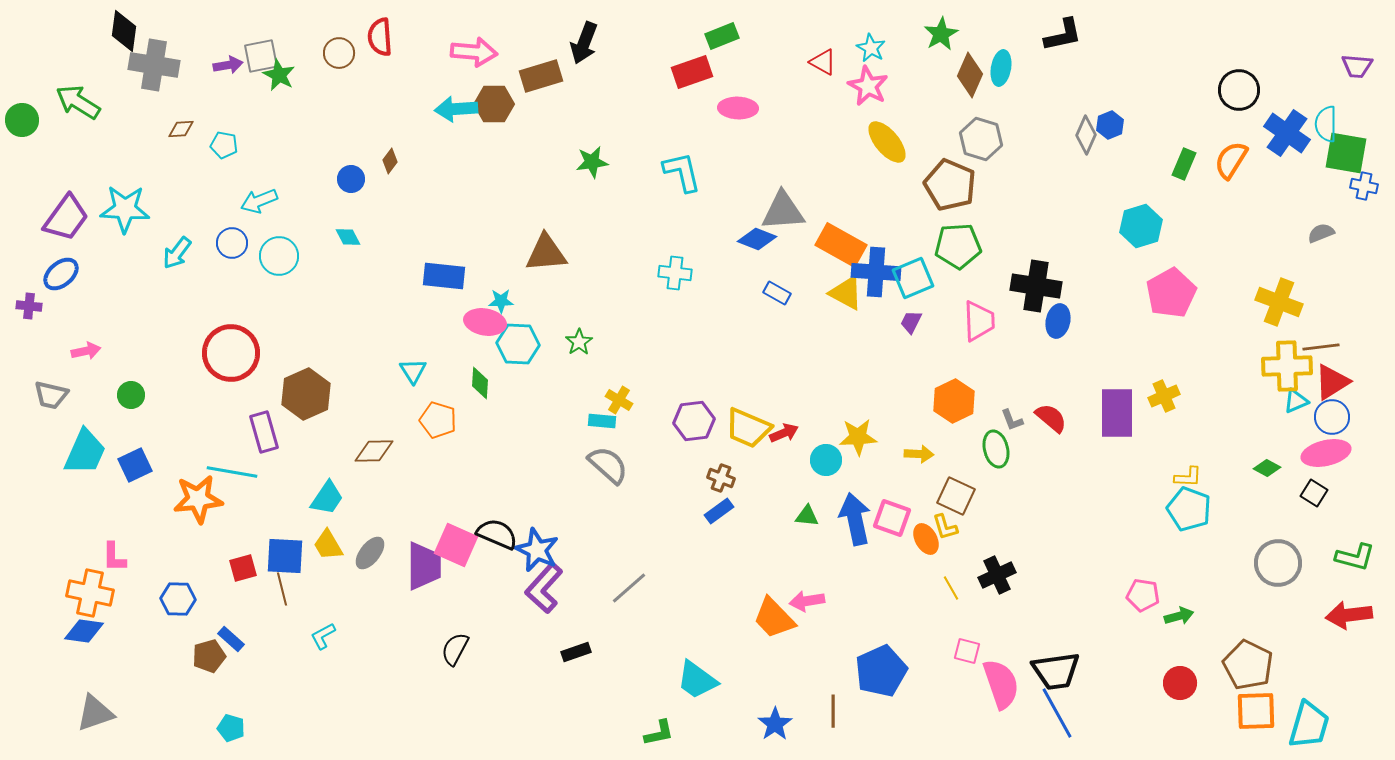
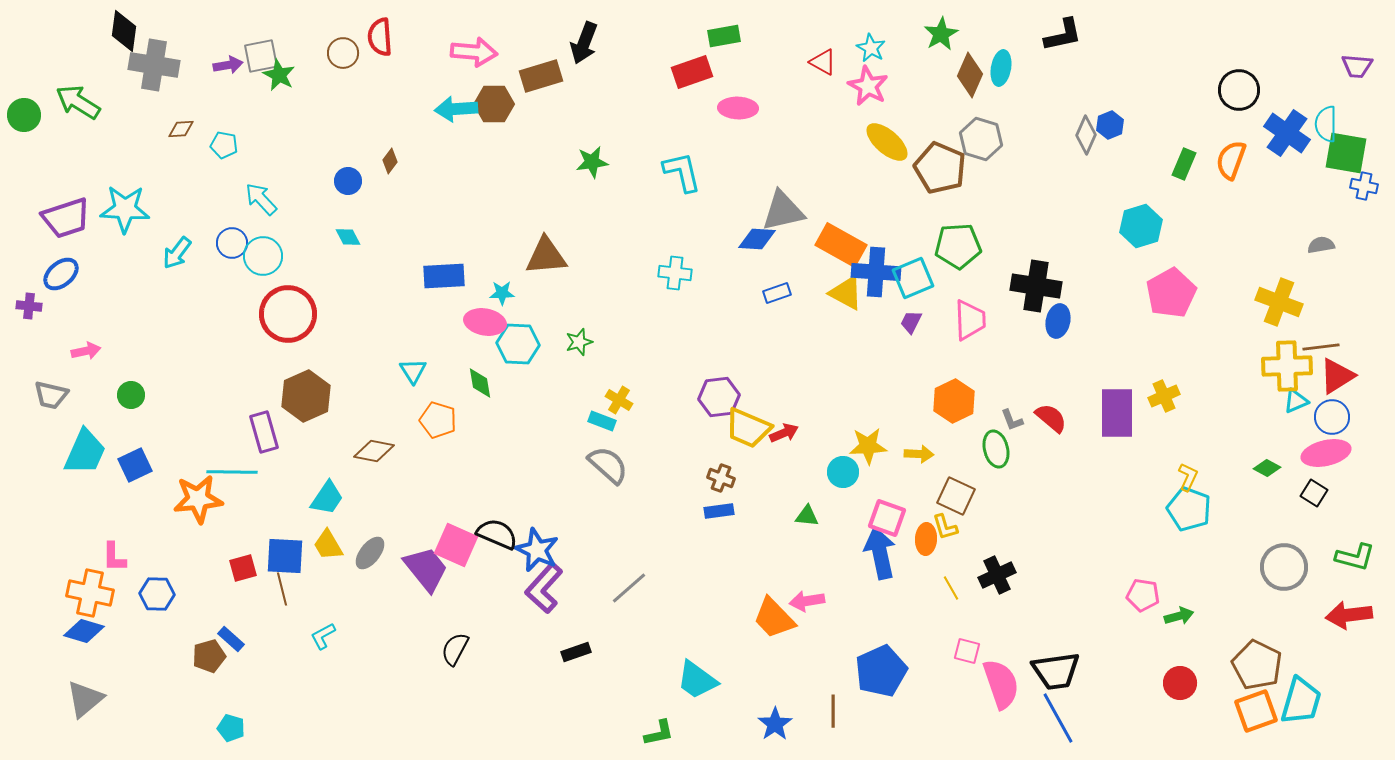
green rectangle at (722, 36): moved 2 px right; rotated 12 degrees clockwise
brown circle at (339, 53): moved 4 px right
green circle at (22, 120): moved 2 px right, 5 px up
yellow ellipse at (887, 142): rotated 9 degrees counterclockwise
orange semicircle at (1231, 160): rotated 12 degrees counterclockwise
blue circle at (351, 179): moved 3 px left, 2 px down
brown pentagon at (950, 185): moved 10 px left, 17 px up
cyan arrow at (259, 201): moved 2 px right, 2 px up; rotated 69 degrees clockwise
gray triangle at (783, 211): rotated 9 degrees counterclockwise
purple trapezoid at (66, 218): rotated 36 degrees clockwise
gray semicircle at (1321, 233): moved 12 px down; rotated 12 degrees clockwise
blue diamond at (757, 239): rotated 18 degrees counterclockwise
brown triangle at (546, 253): moved 3 px down
cyan circle at (279, 256): moved 16 px left
blue rectangle at (444, 276): rotated 9 degrees counterclockwise
blue rectangle at (777, 293): rotated 48 degrees counterclockwise
cyan star at (501, 301): moved 1 px right, 8 px up
pink trapezoid at (979, 321): moved 9 px left, 1 px up
green star at (579, 342): rotated 16 degrees clockwise
red circle at (231, 353): moved 57 px right, 39 px up
red triangle at (1332, 382): moved 5 px right, 6 px up
green diamond at (480, 383): rotated 12 degrees counterclockwise
brown hexagon at (306, 394): moved 2 px down
cyan rectangle at (602, 421): rotated 16 degrees clockwise
purple hexagon at (694, 421): moved 25 px right, 24 px up
yellow star at (858, 437): moved 10 px right, 9 px down
brown diamond at (374, 451): rotated 12 degrees clockwise
cyan circle at (826, 460): moved 17 px right, 12 px down
cyan line at (232, 472): rotated 9 degrees counterclockwise
yellow L-shape at (1188, 477): rotated 68 degrees counterclockwise
blue rectangle at (719, 511): rotated 28 degrees clockwise
pink square at (892, 518): moved 5 px left
blue arrow at (855, 519): moved 25 px right, 34 px down
orange ellipse at (926, 539): rotated 32 degrees clockwise
gray circle at (1278, 563): moved 6 px right, 4 px down
purple trapezoid at (424, 566): moved 2 px right, 3 px down; rotated 39 degrees counterclockwise
blue hexagon at (178, 599): moved 21 px left, 5 px up
blue diamond at (84, 631): rotated 9 degrees clockwise
brown pentagon at (1248, 665): moved 9 px right
orange square at (1256, 711): rotated 18 degrees counterclockwise
gray triangle at (95, 713): moved 10 px left, 14 px up; rotated 21 degrees counterclockwise
blue line at (1057, 713): moved 1 px right, 5 px down
cyan trapezoid at (1309, 725): moved 8 px left, 24 px up
